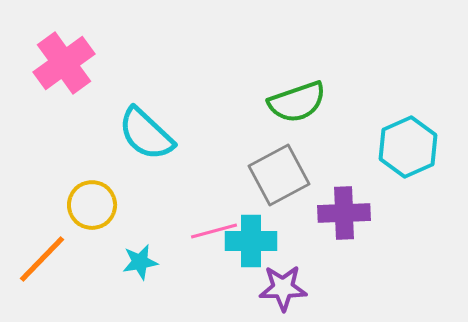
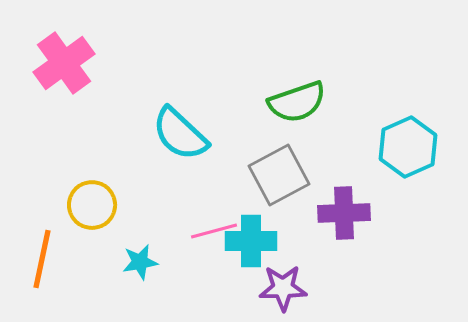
cyan semicircle: moved 34 px right
orange line: rotated 32 degrees counterclockwise
